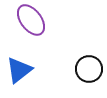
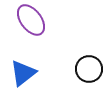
blue triangle: moved 4 px right, 3 px down
